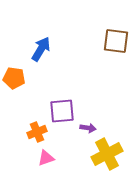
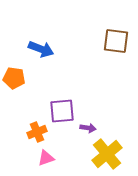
blue arrow: rotated 80 degrees clockwise
yellow cross: rotated 12 degrees counterclockwise
